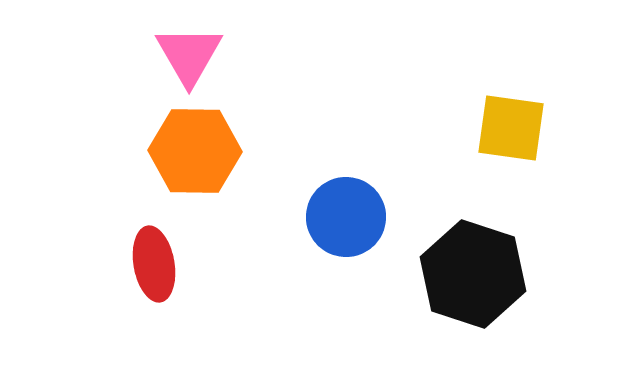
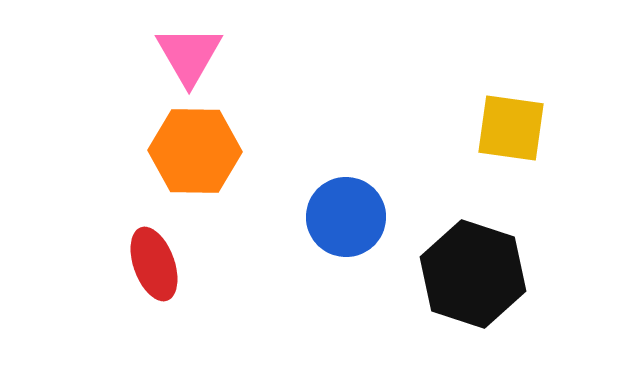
red ellipse: rotated 10 degrees counterclockwise
